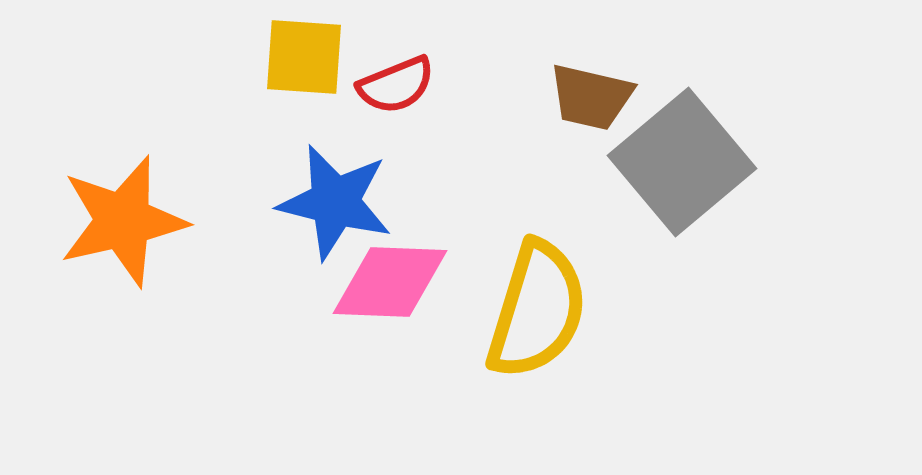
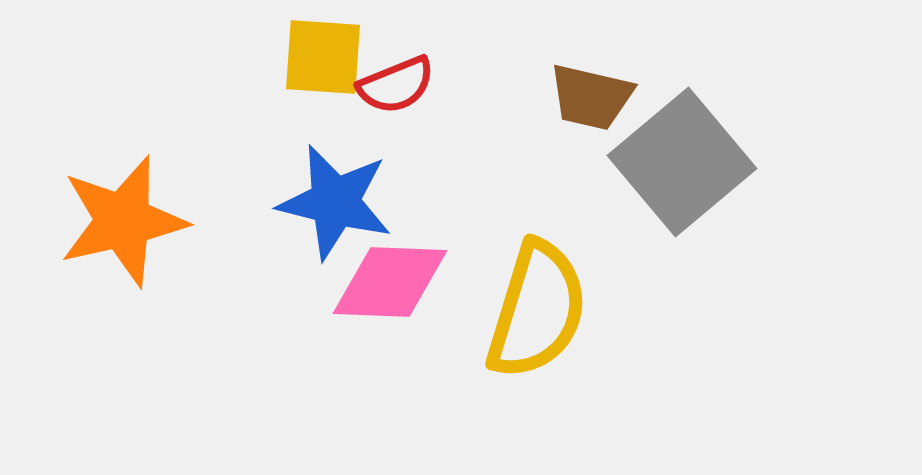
yellow square: moved 19 px right
